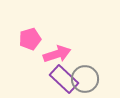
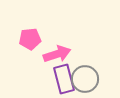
pink pentagon: rotated 10 degrees clockwise
purple rectangle: rotated 32 degrees clockwise
